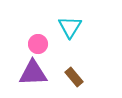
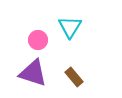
pink circle: moved 4 px up
purple triangle: rotated 20 degrees clockwise
